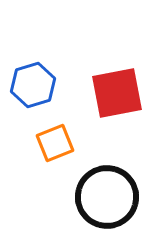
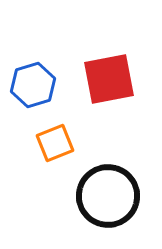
red square: moved 8 px left, 14 px up
black circle: moved 1 px right, 1 px up
